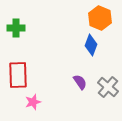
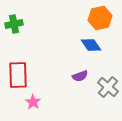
orange hexagon: rotated 25 degrees clockwise
green cross: moved 2 px left, 4 px up; rotated 12 degrees counterclockwise
blue diamond: rotated 55 degrees counterclockwise
purple semicircle: moved 6 px up; rotated 105 degrees clockwise
pink star: rotated 21 degrees counterclockwise
